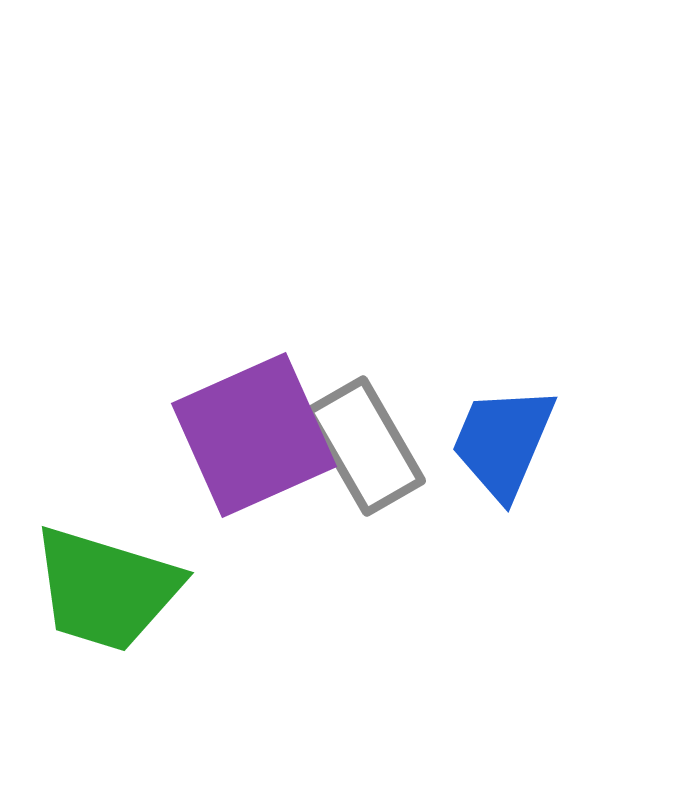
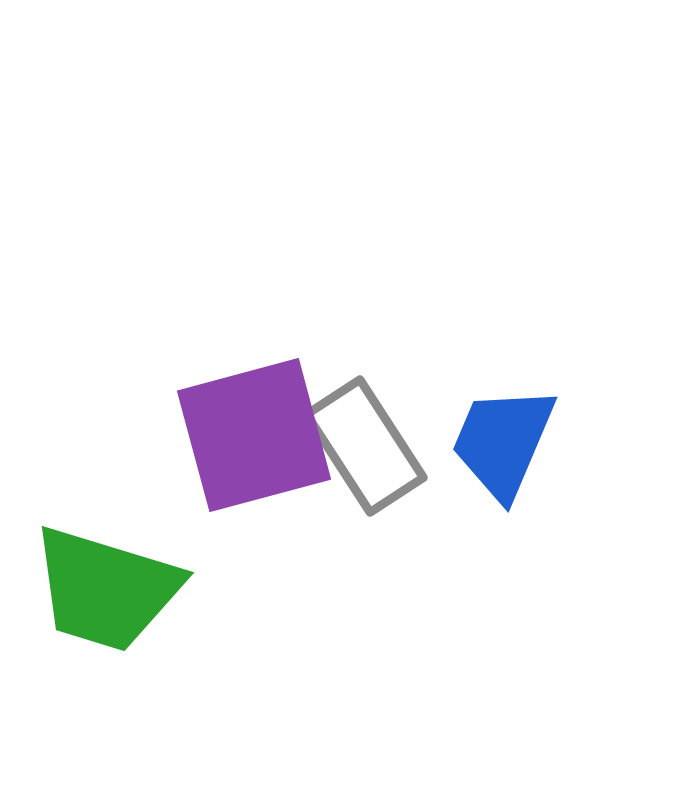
purple square: rotated 9 degrees clockwise
gray rectangle: rotated 3 degrees counterclockwise
